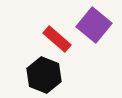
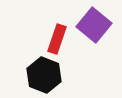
red rectangle: rotated 68 degrees clockwise
